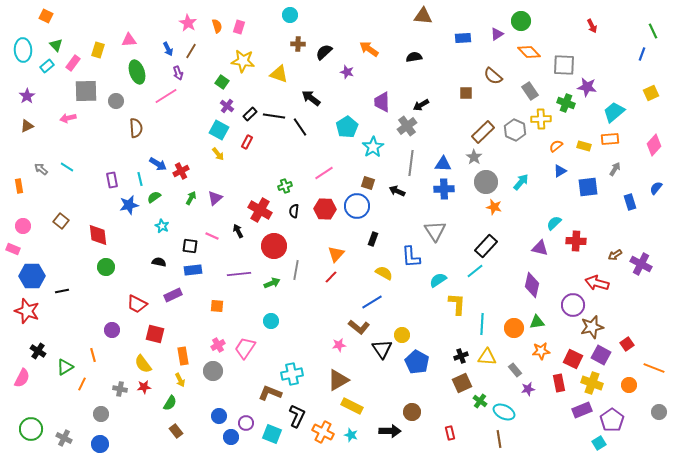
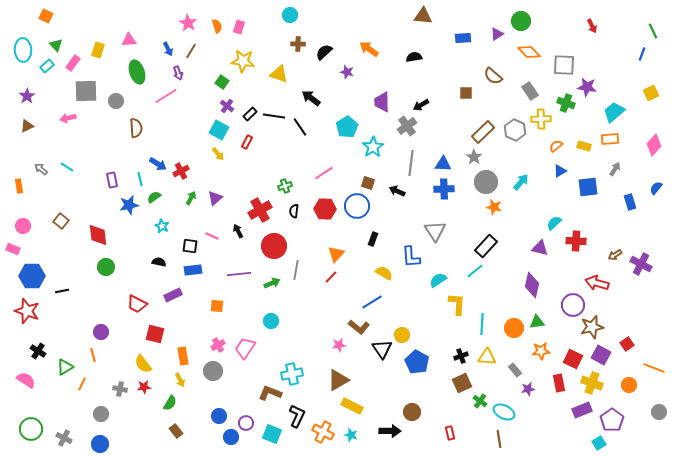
red cross at (260, 210): rotated 30 degrees clockwise
purple circle at (112, 330): moved 11 px left, 2 px down
pink semicircle at (22, 378): moved 4 px right, 2 px down; rotated 84 degrees counterclockwise
